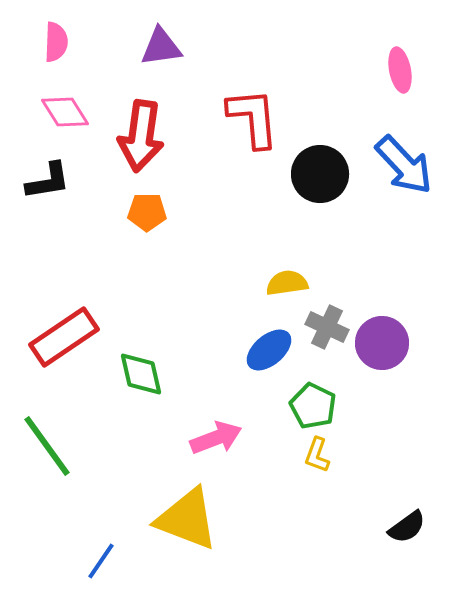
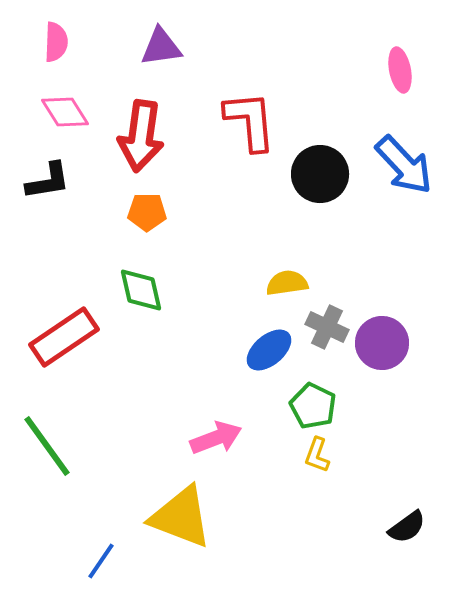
red L-shape: moved 3 px left, 3 px down
green diamond: moved 84 px up
yellow triangle: moved 6 px left, 2 px up
